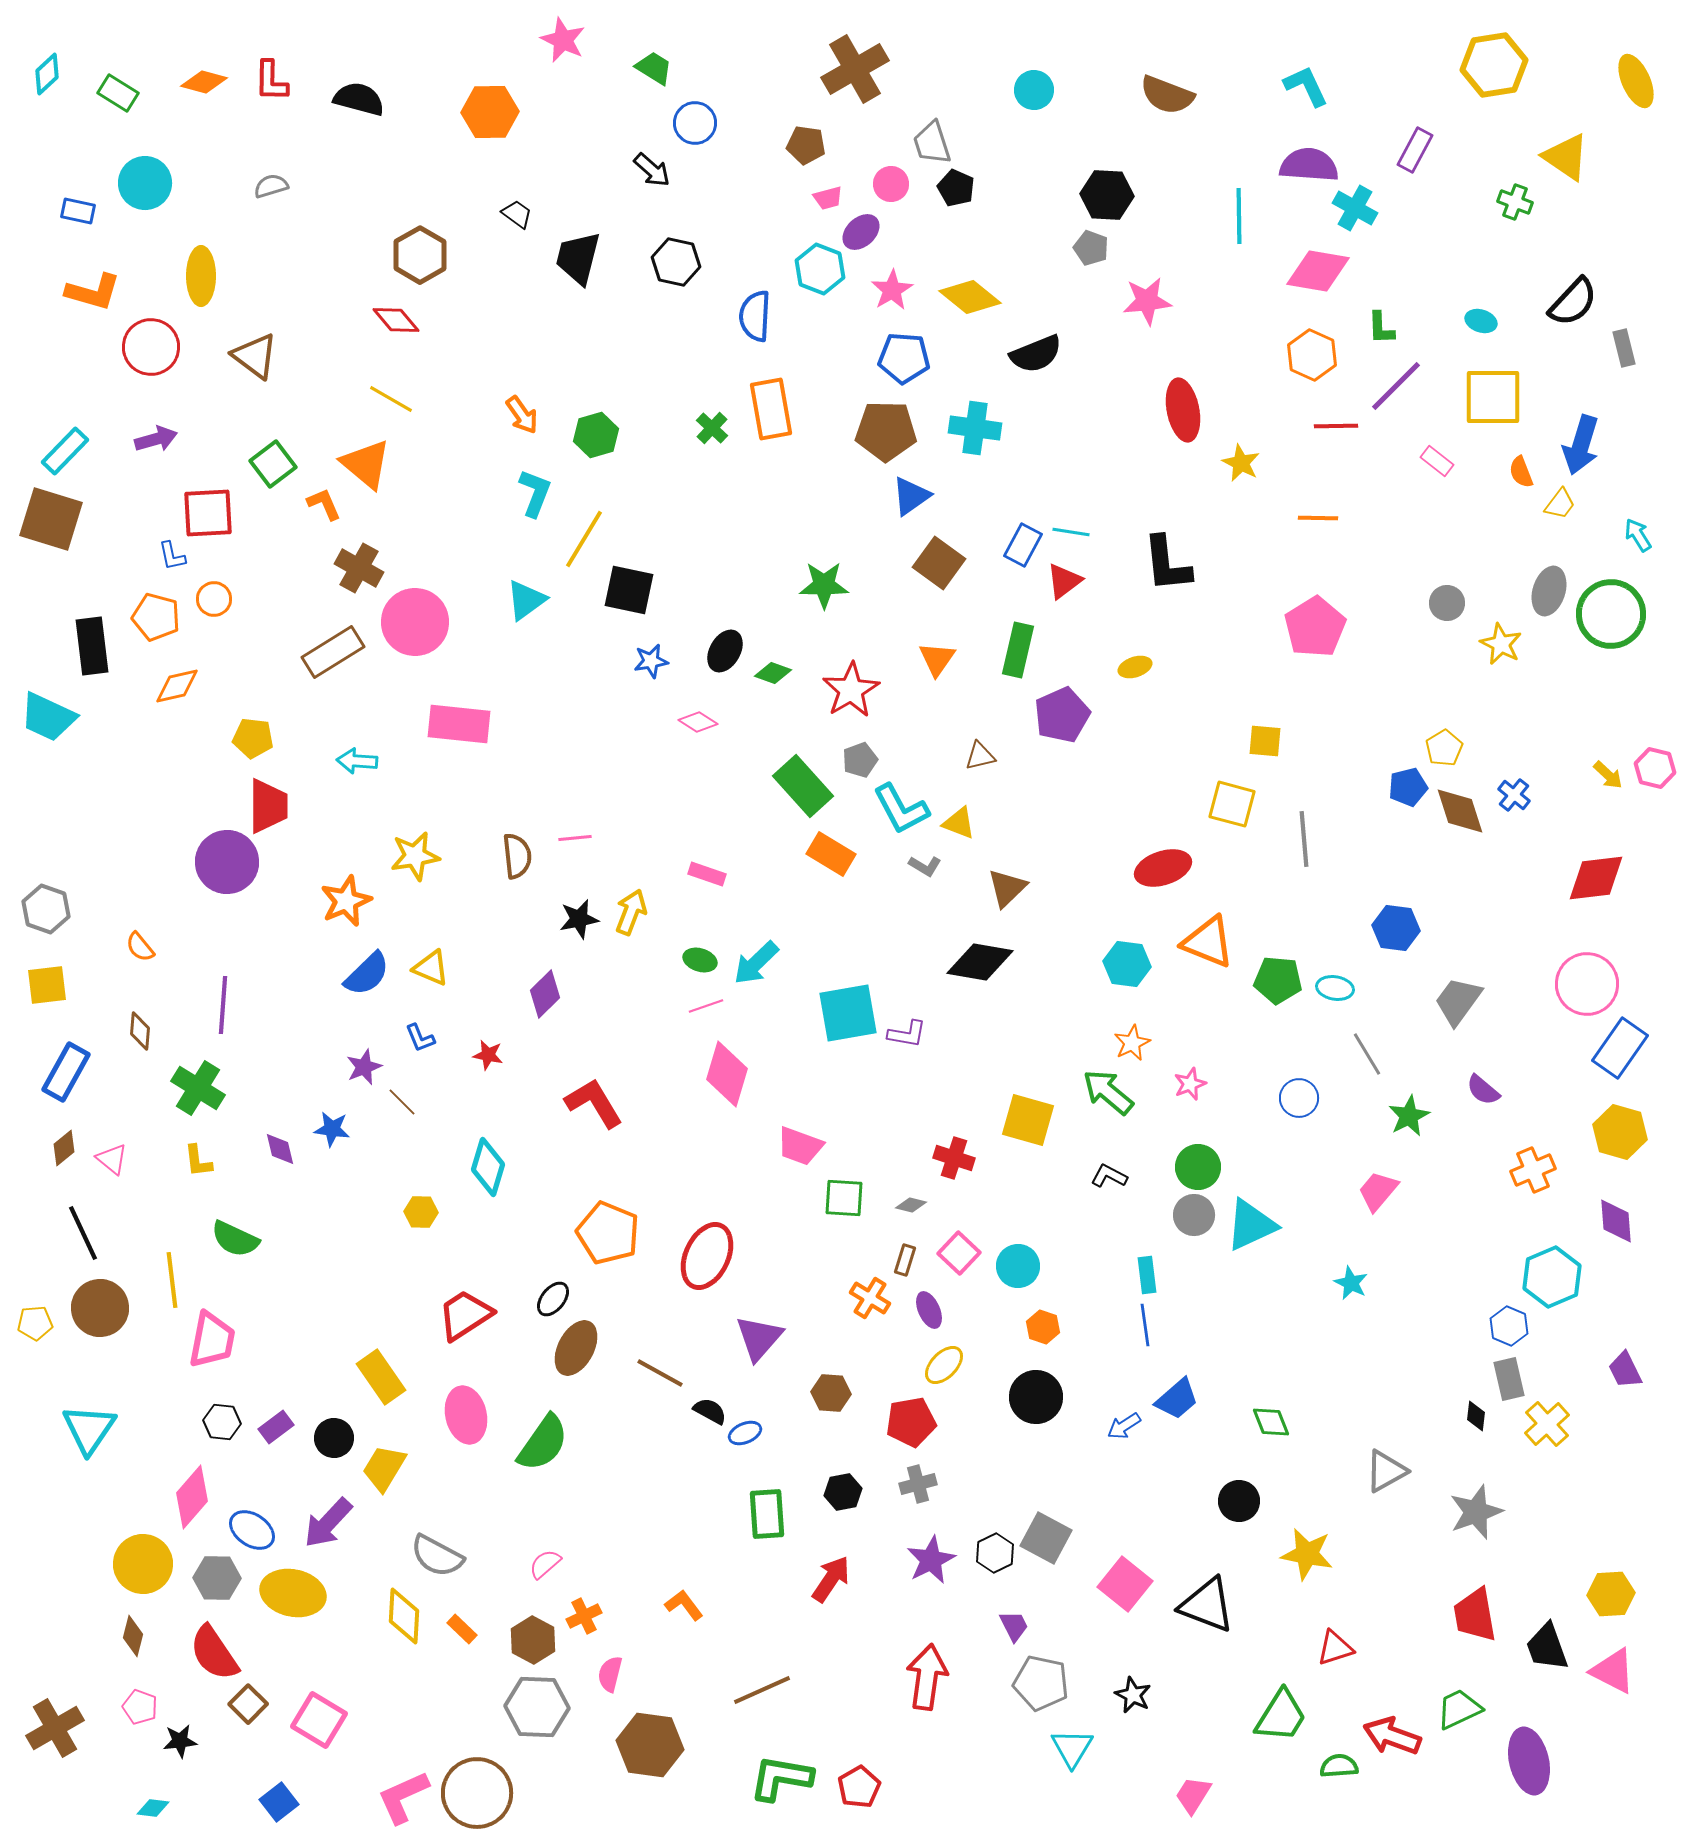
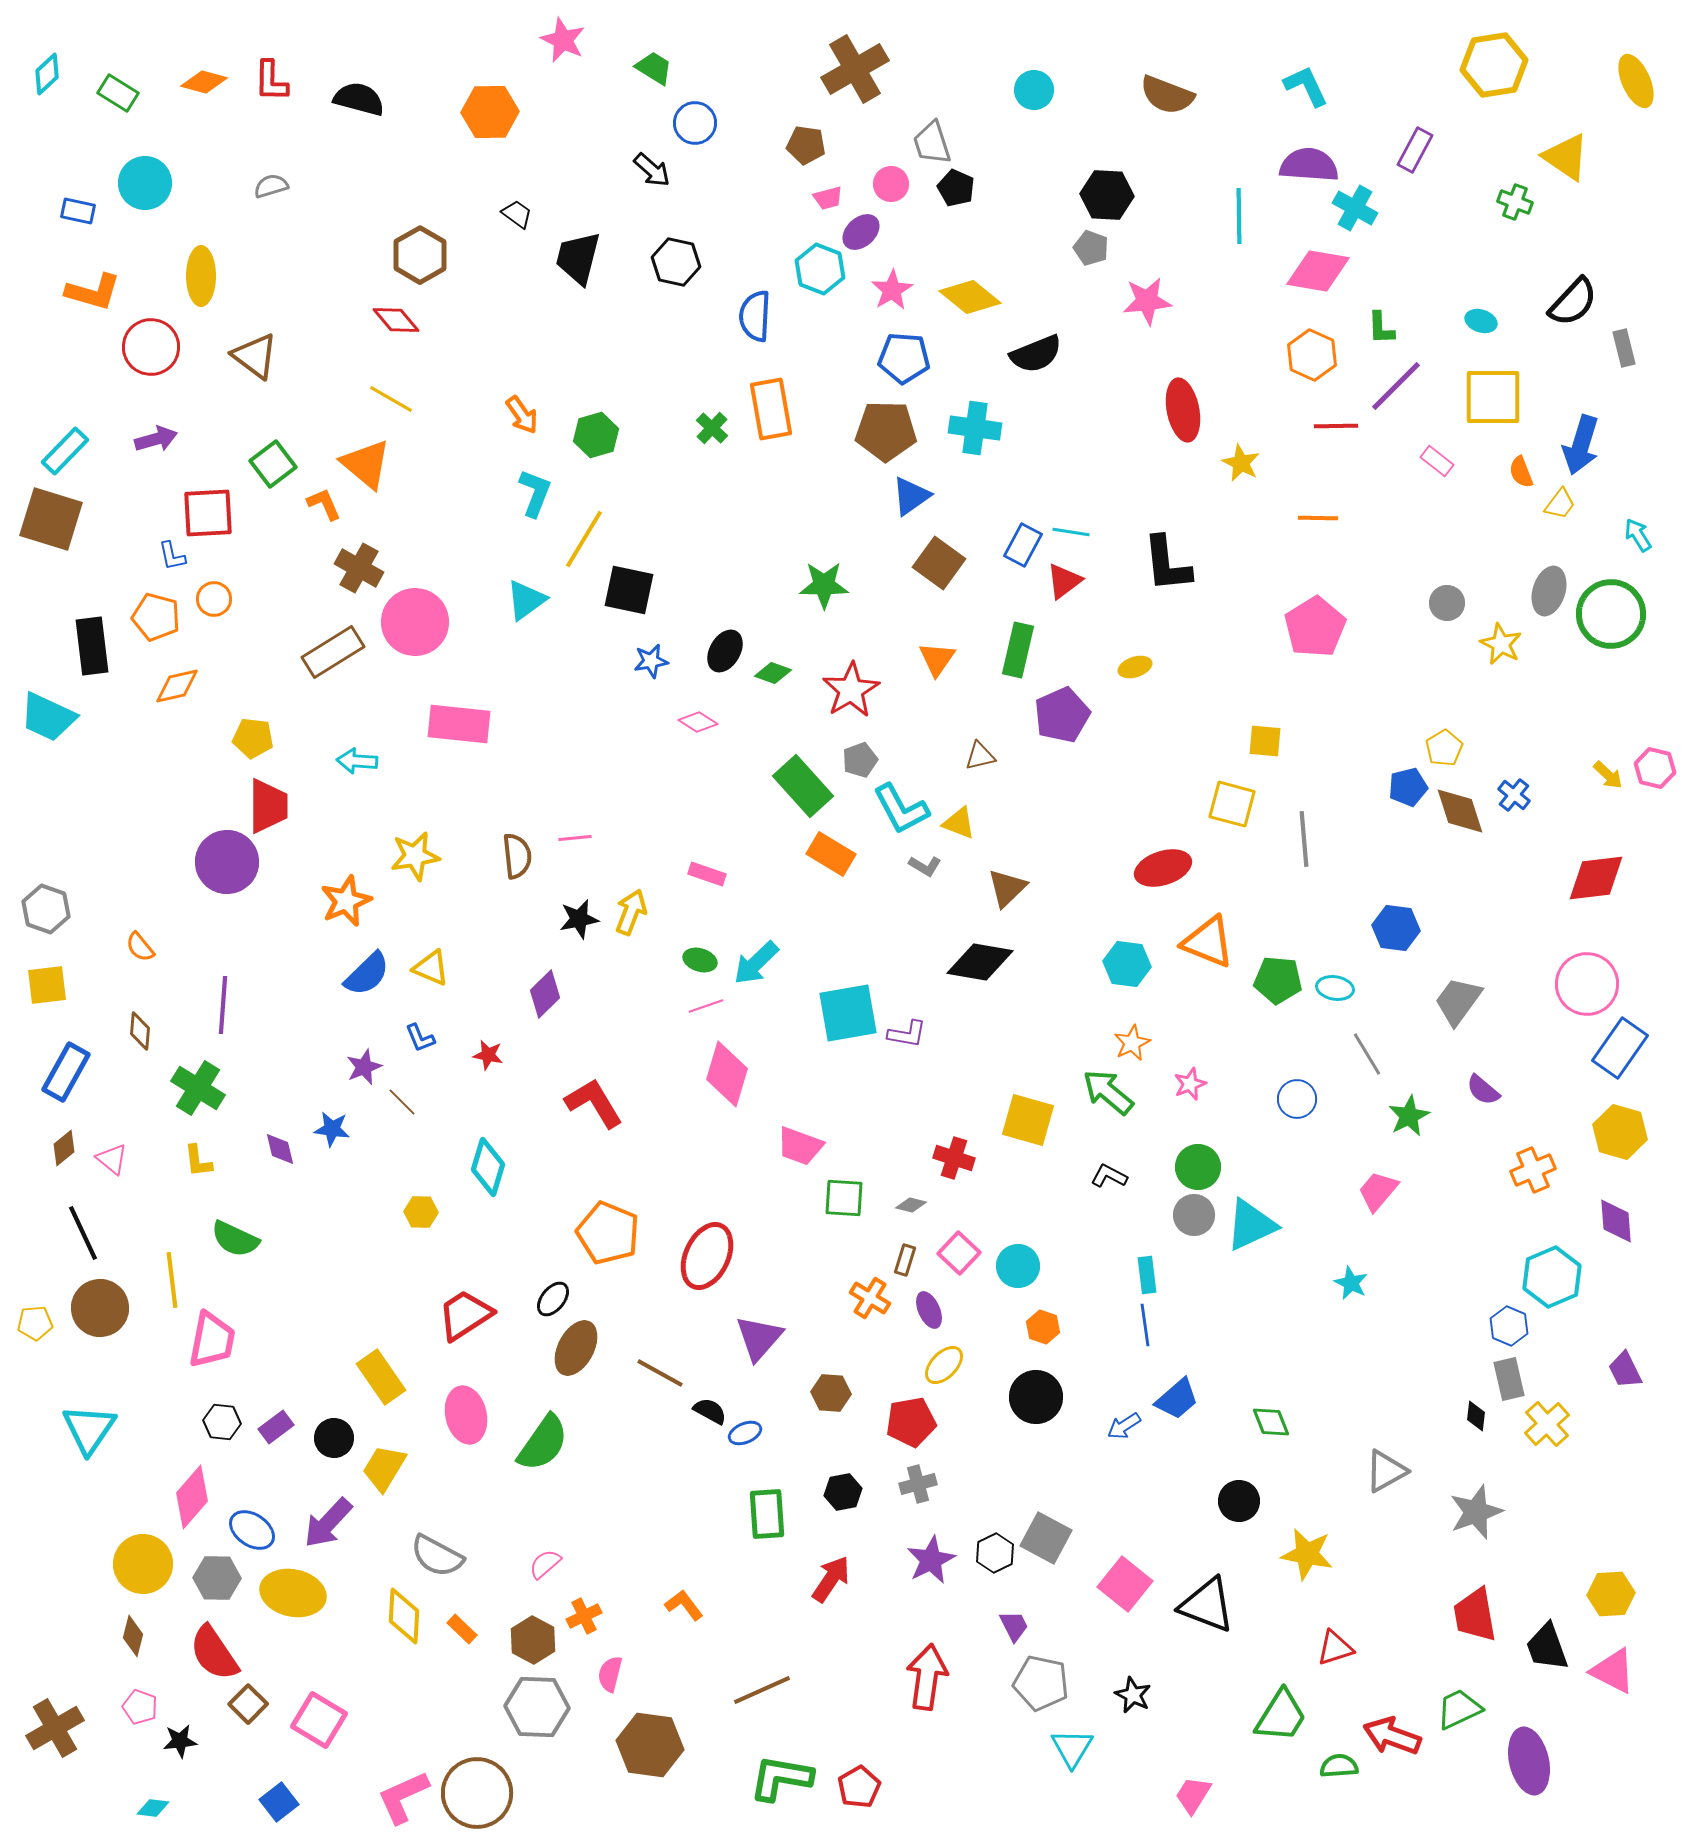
blue circle at (1299, 1098): moved 2 px left, 1 px down
